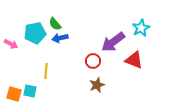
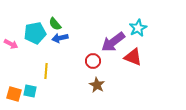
cyan star: moved 3 px left
red triangle: moved 1 px left, 3 px up
brown star: rotated 21 degrees counterclockwise
